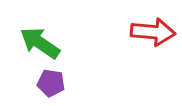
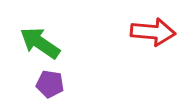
purple pentagon: moved 1 px left, 1 px down
